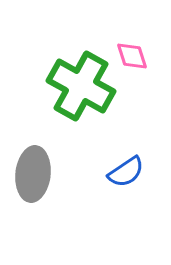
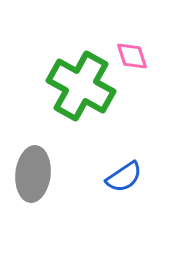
blue semicircle: moved 2 px left, 5 px down
